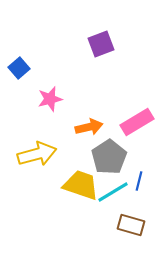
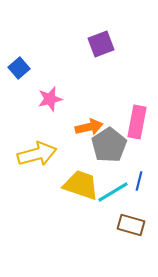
pink rectangle: rotated 48 degrees counterclockwise
gray pentagon: moved 12 px up
